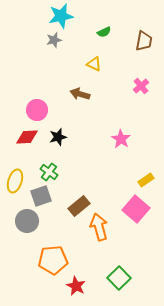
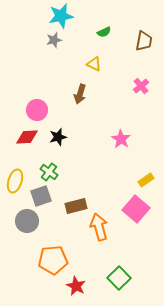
brown arrow: rotated 90 degrees counterclockwise
brown rectangle: moved 3 px left; rotated 25 degrees clockwise
